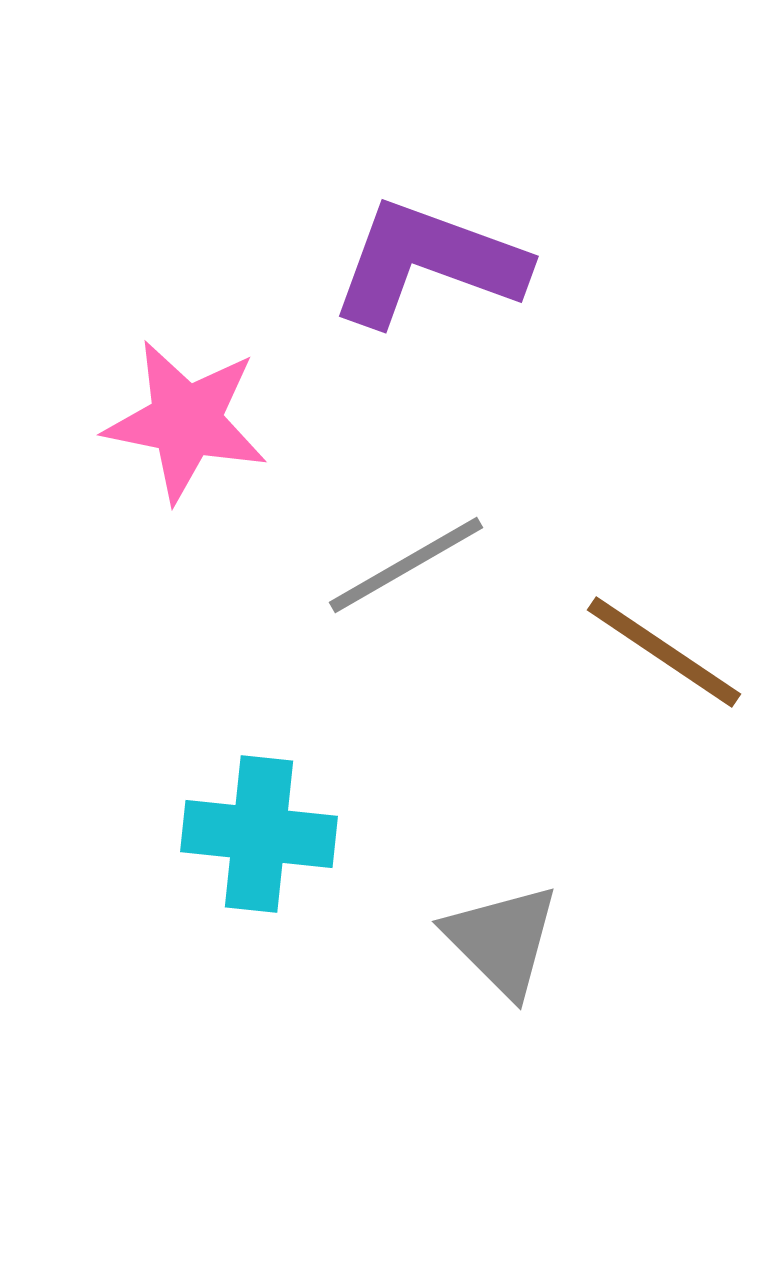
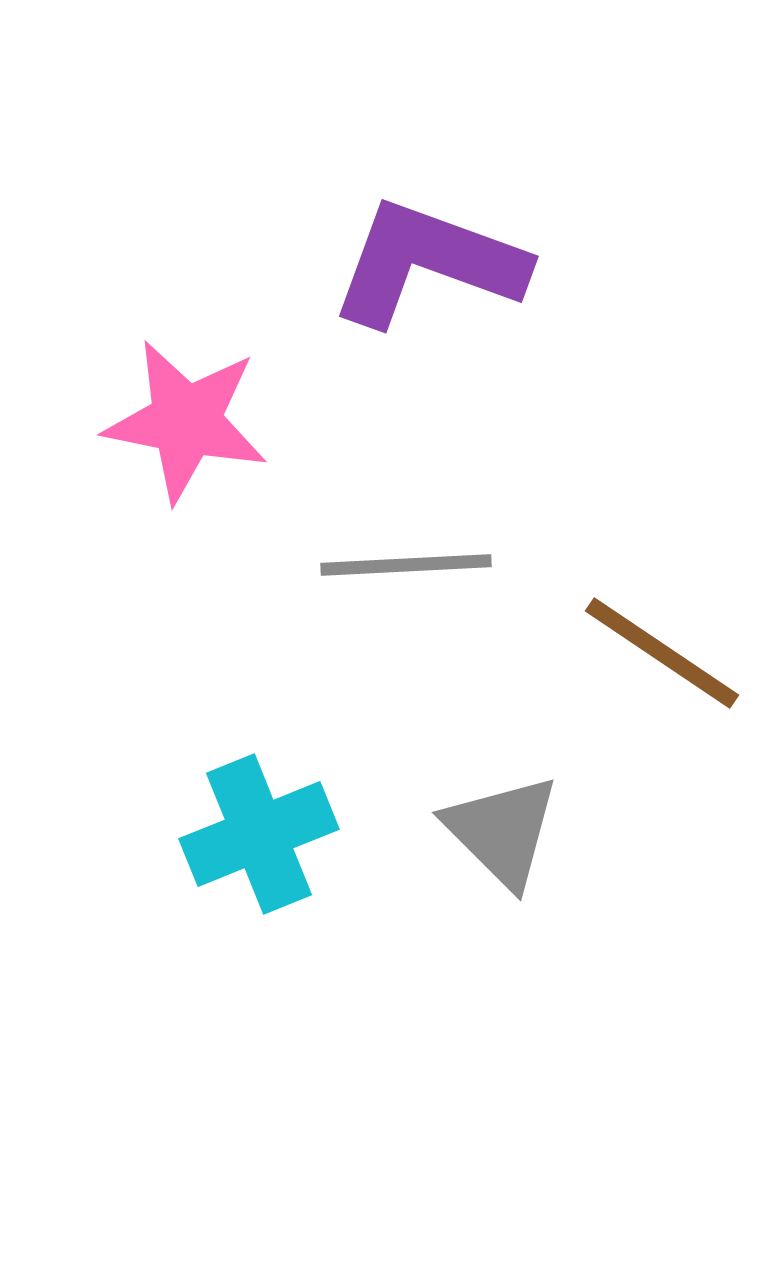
gray line: rotated 27 degrees clockwise
brown line: moved 2 px left, 1 px down
cyan cross: rotated 28 degrees counterclockwise
gray triangle: moved 109 px up
